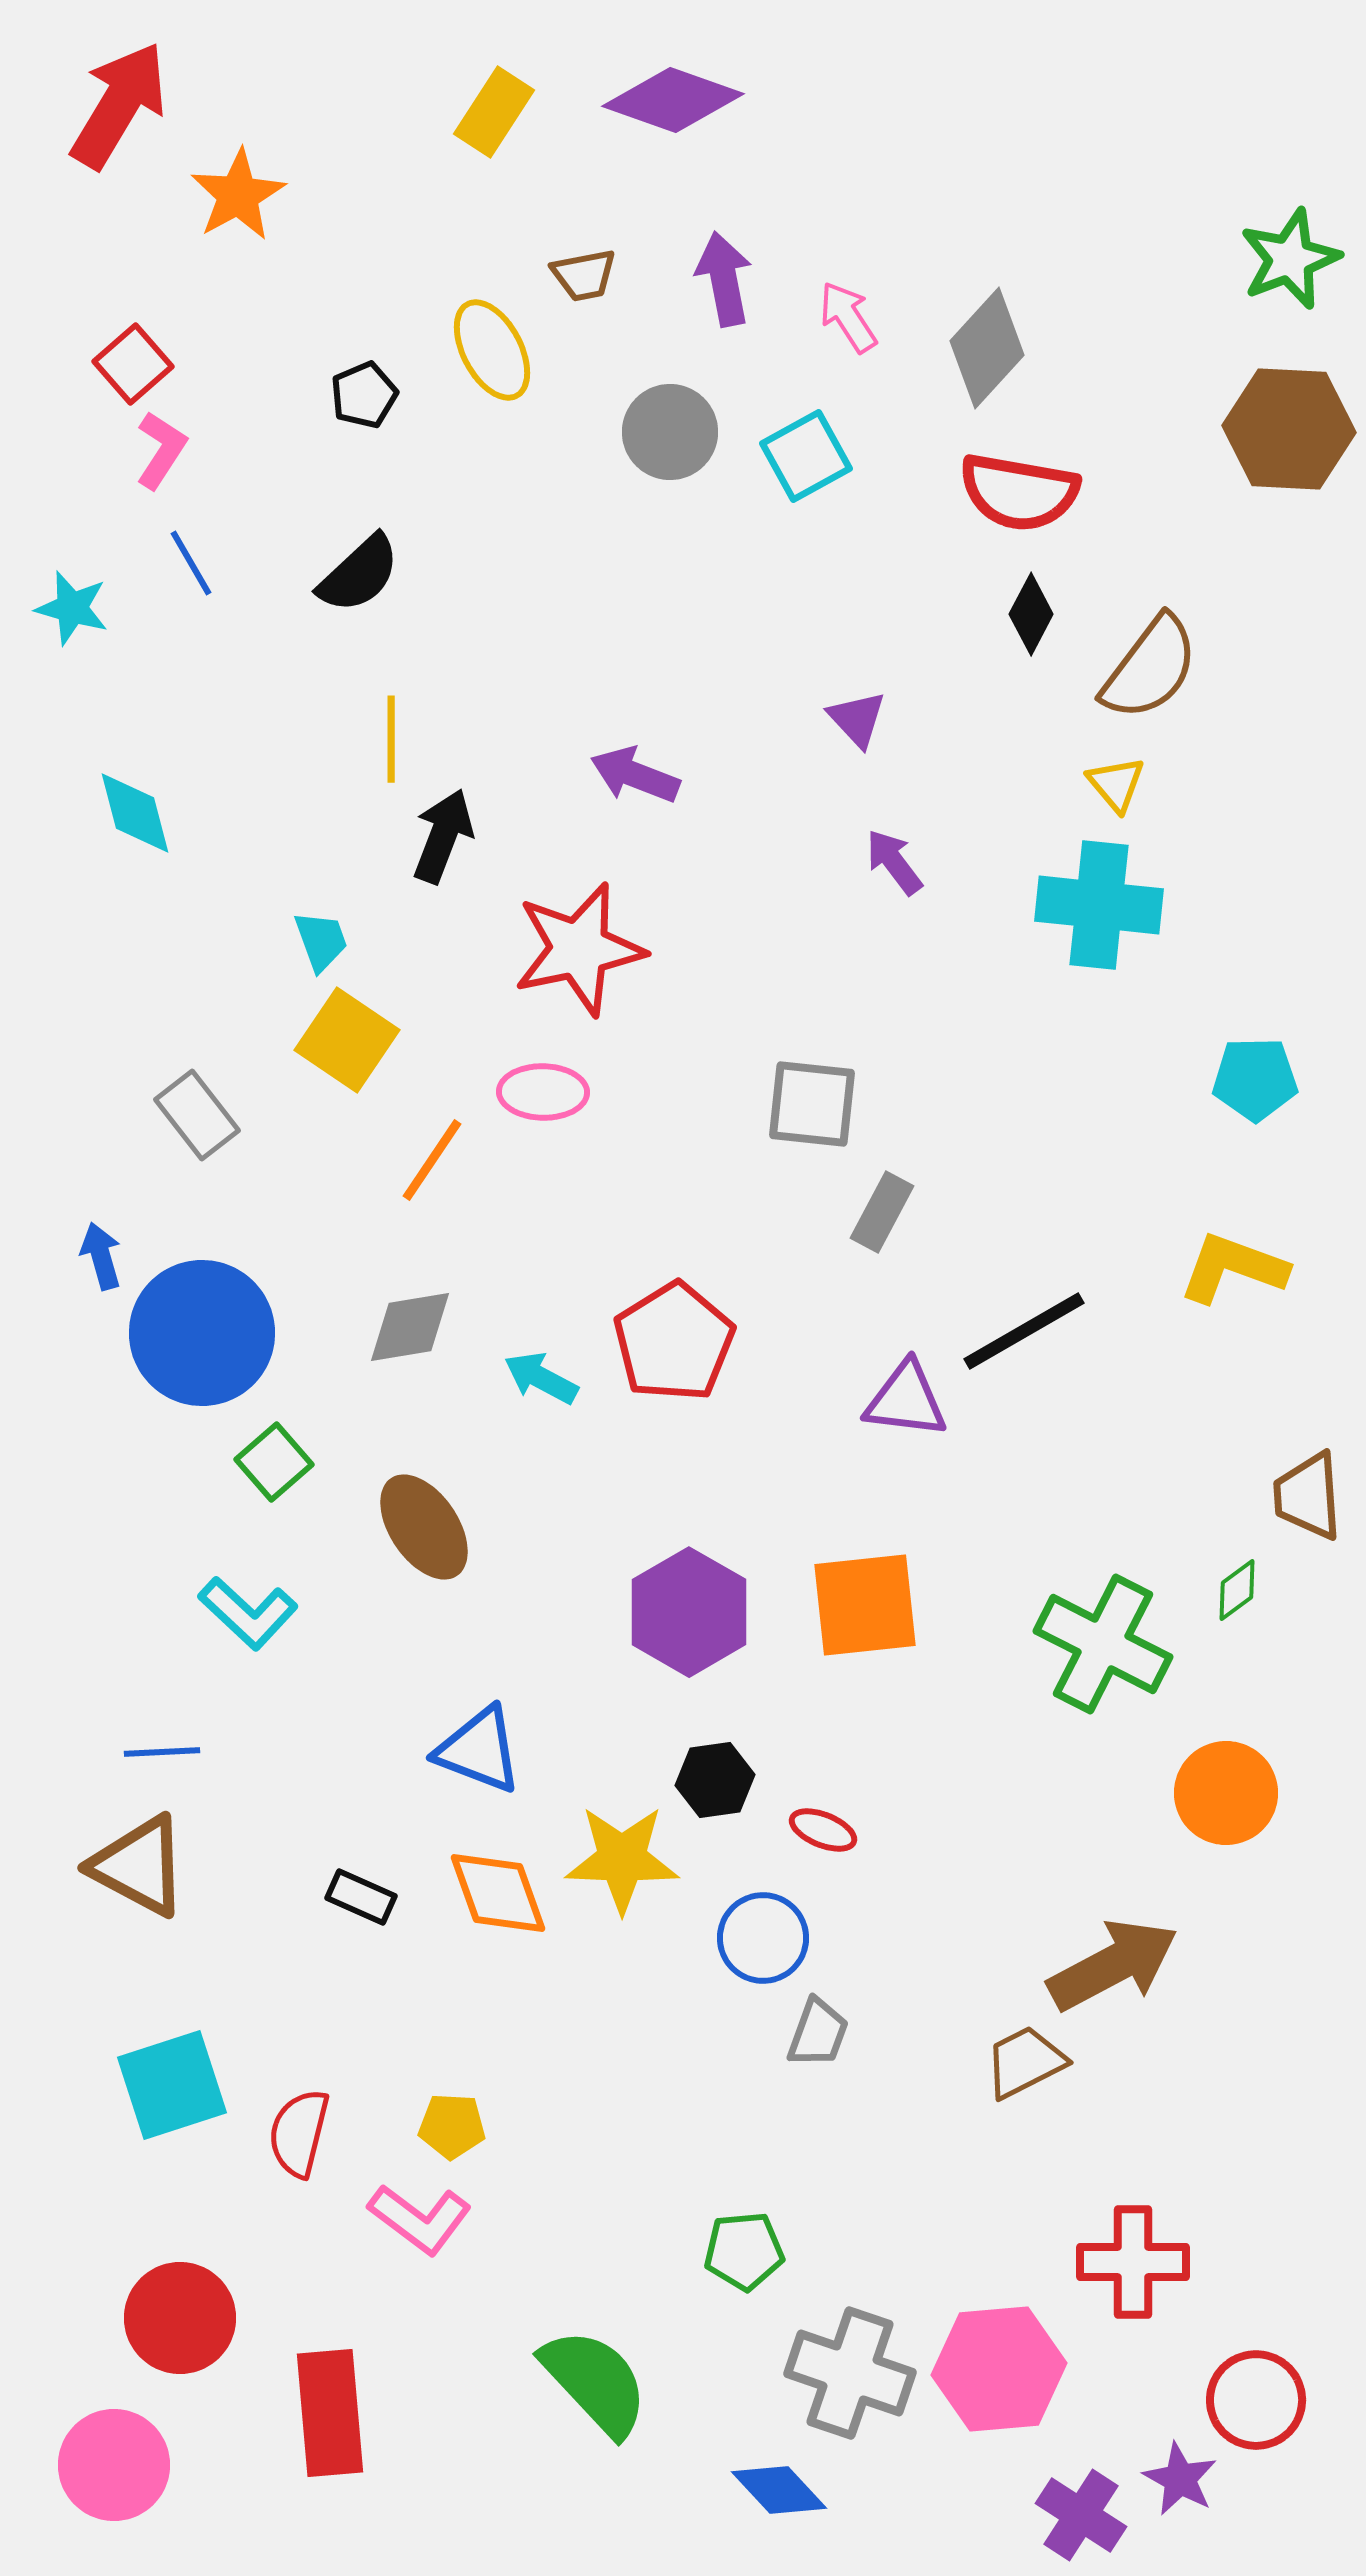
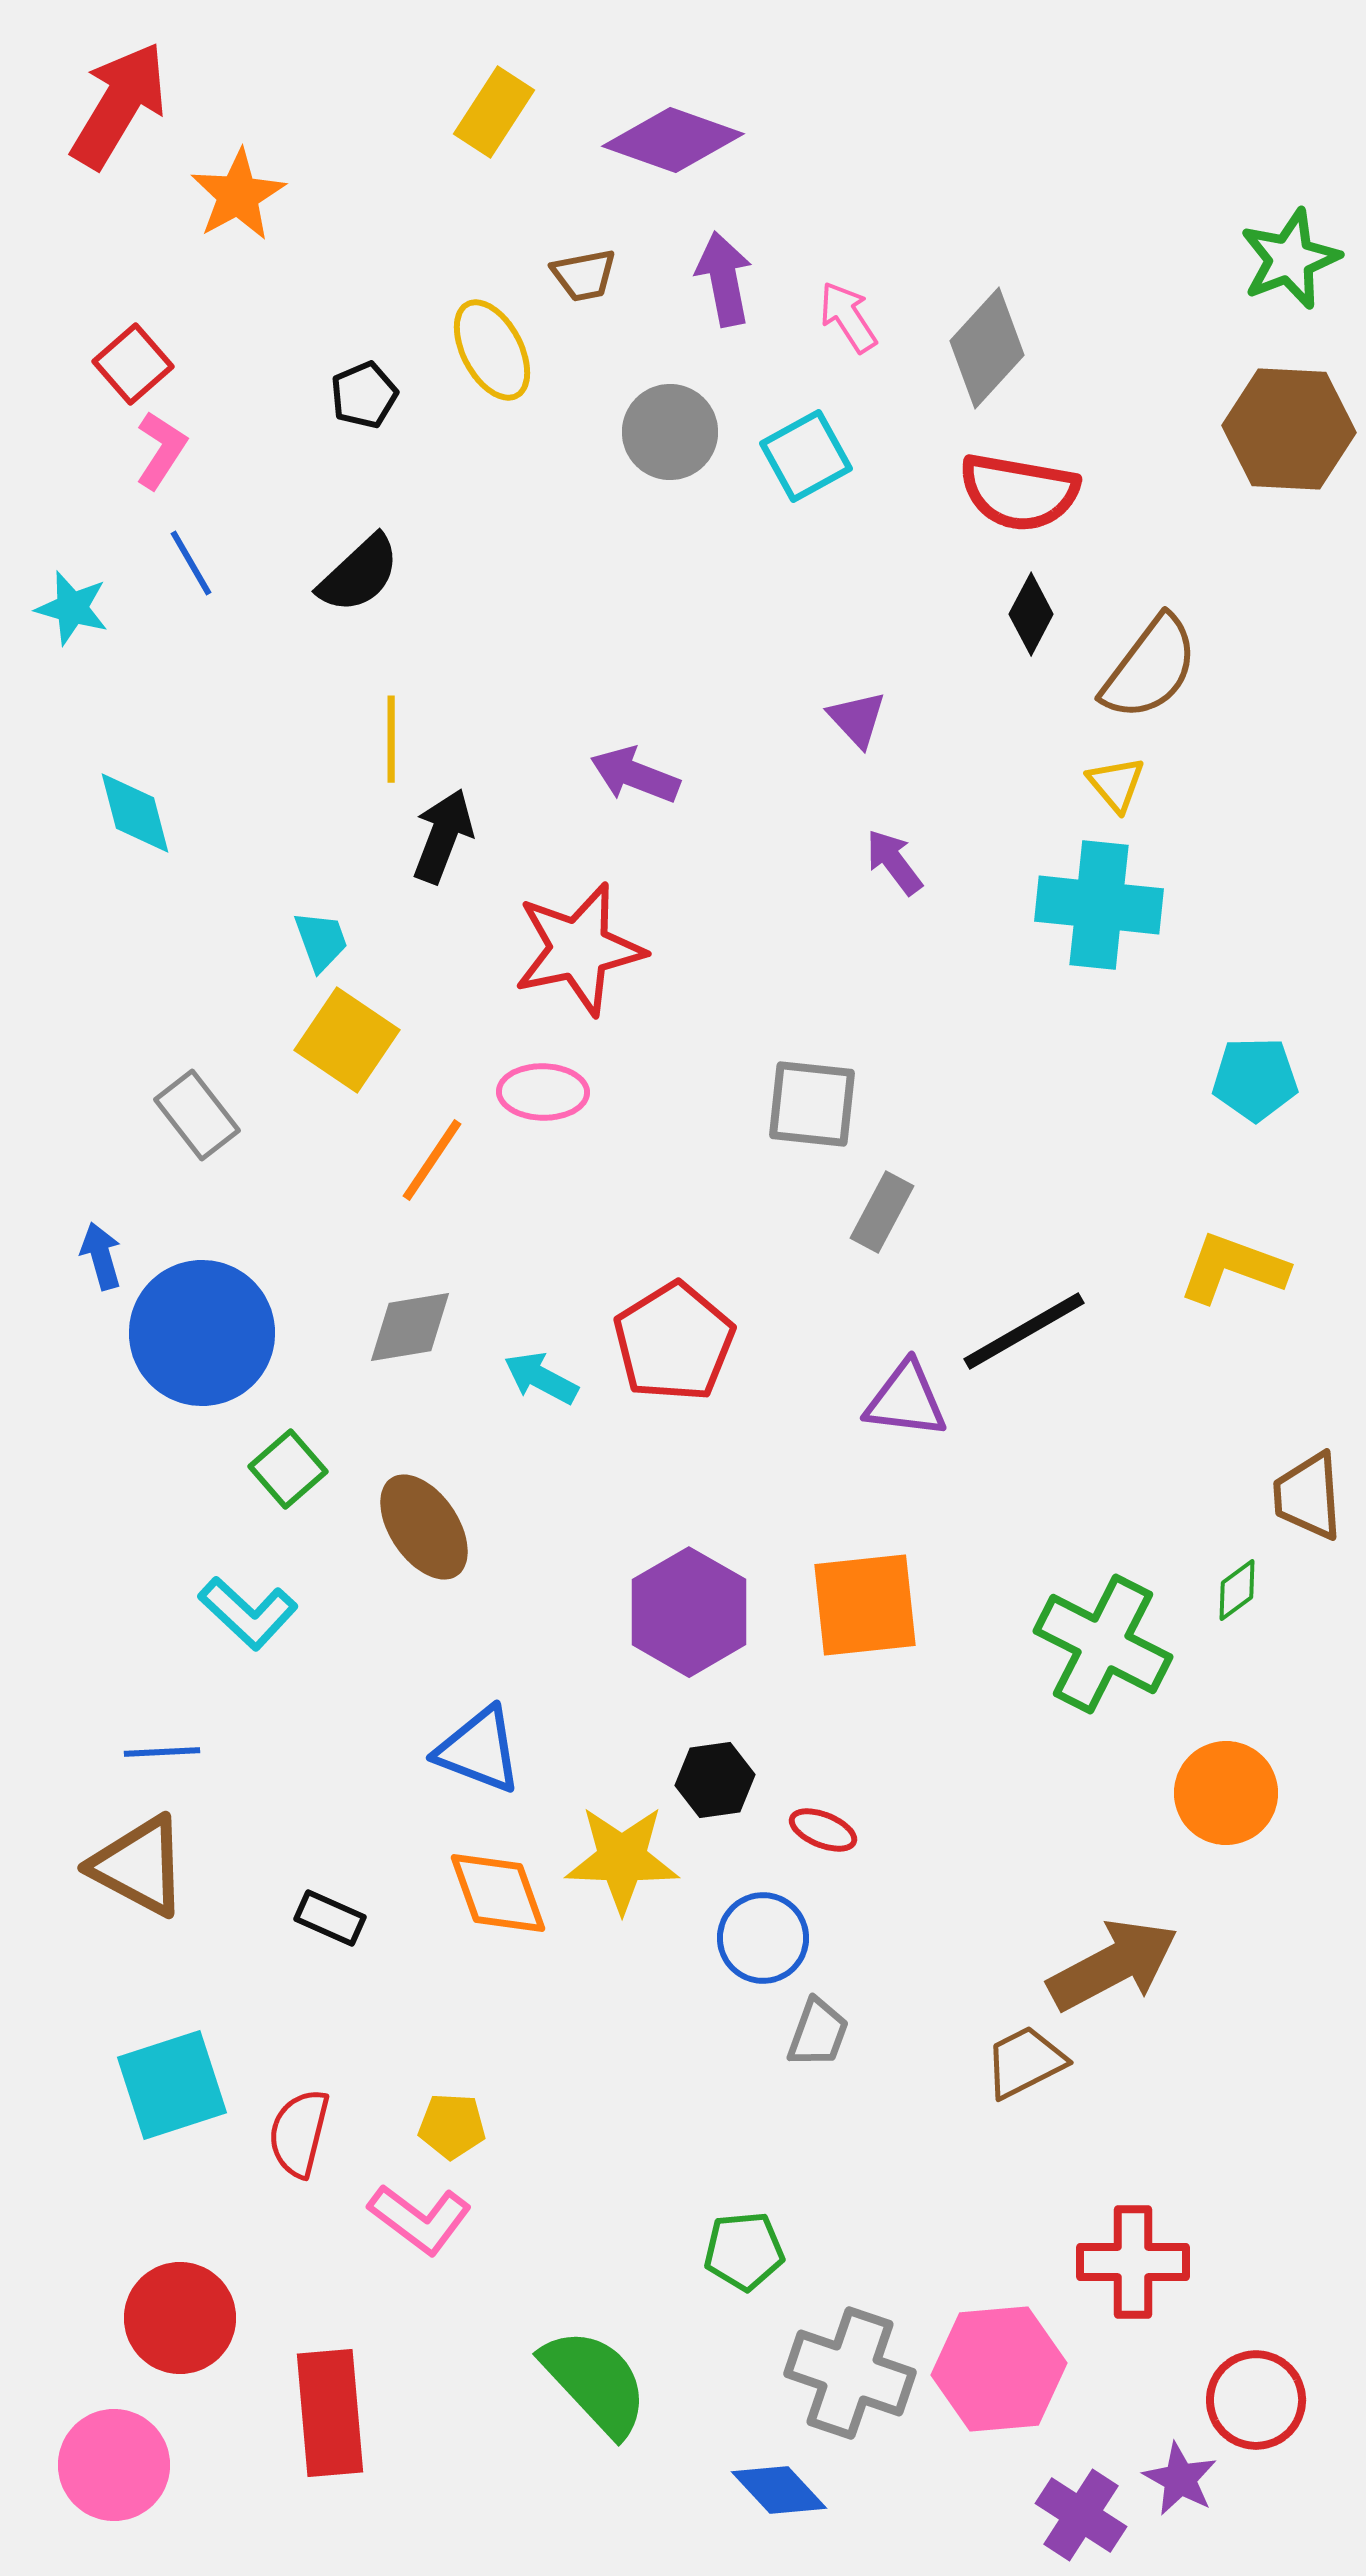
purple diamond at (673, 100): moved 40 px down
green square at (274, 1462): moved 14 px right, 7 px down
black rectangle at (361, 1897): moved 31 px left, 21 px down
